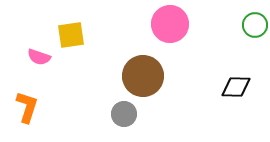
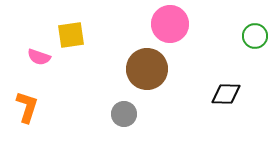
green circle: moved 11 px down
brown circle: moved 4 px right, 7 px up
black diamond: moved 10 px left, 7 px down
